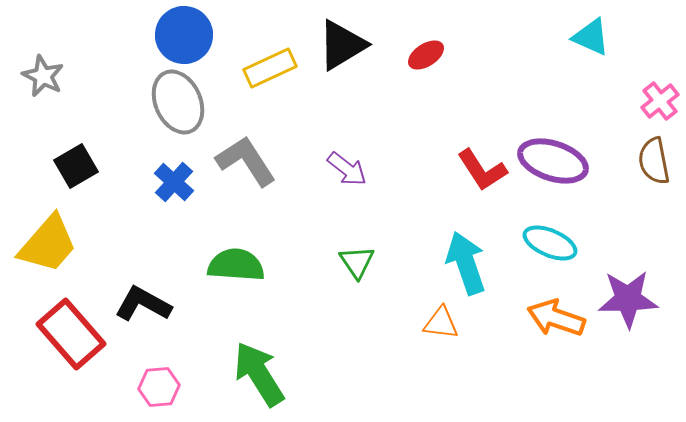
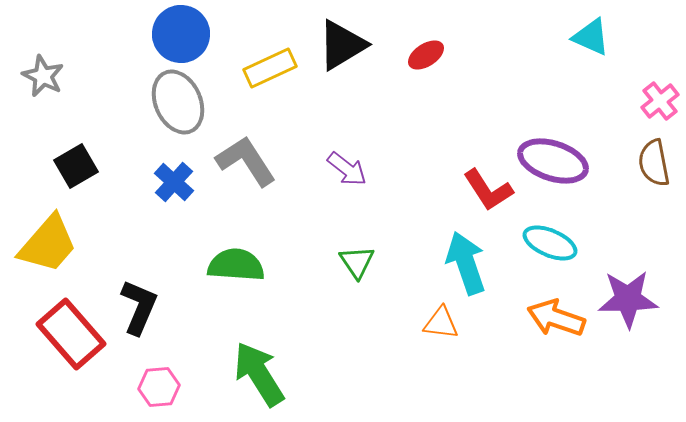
blue circle: moved 3 px left, 1 px up
brown semicircle: moved 2 px down
red L-shape: moved 6 px right, 20 px down
black L-shape: moved 4 px left, 3 px down; rotated 84 degrees clockwise
